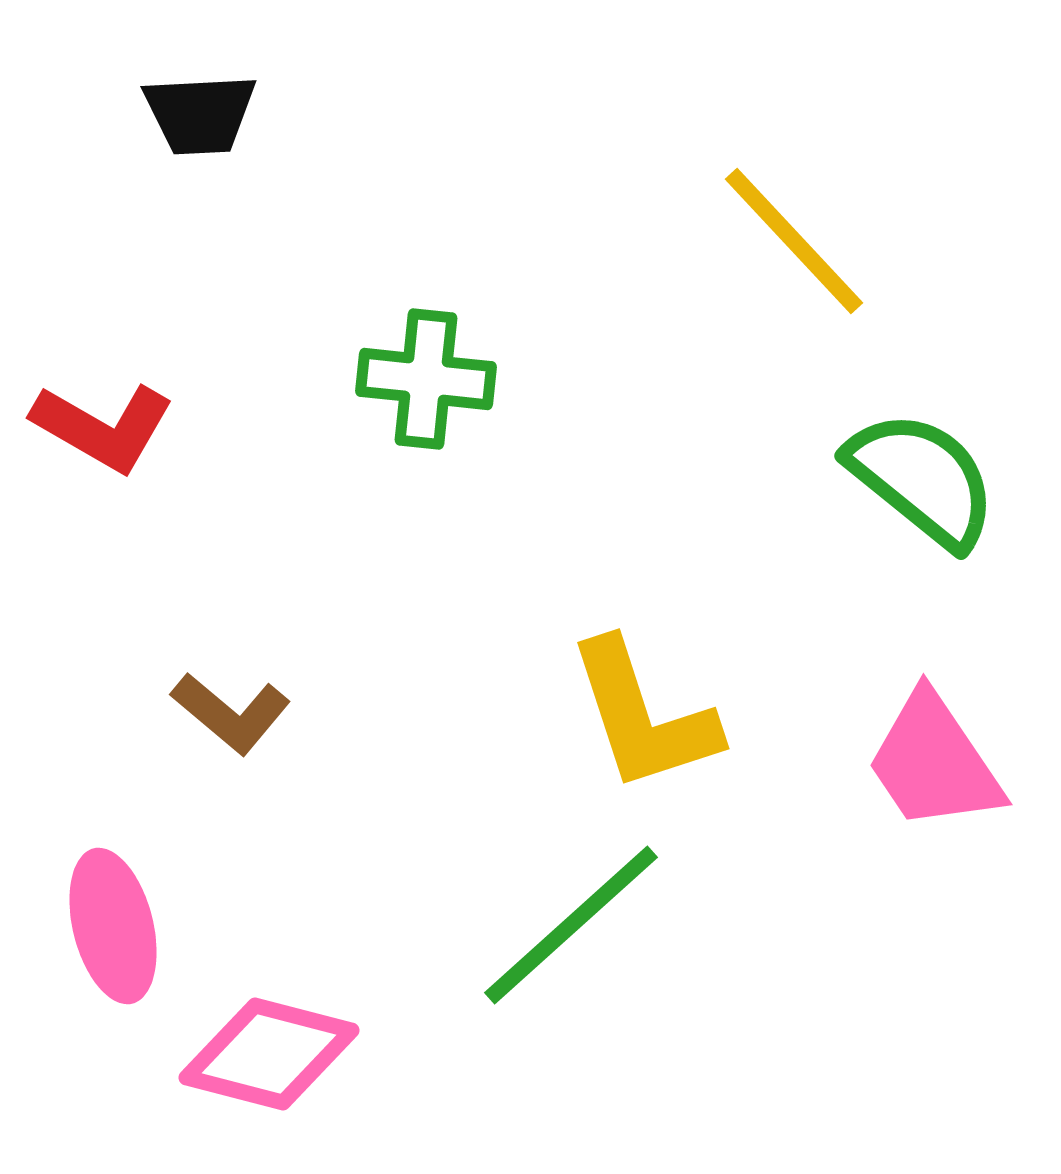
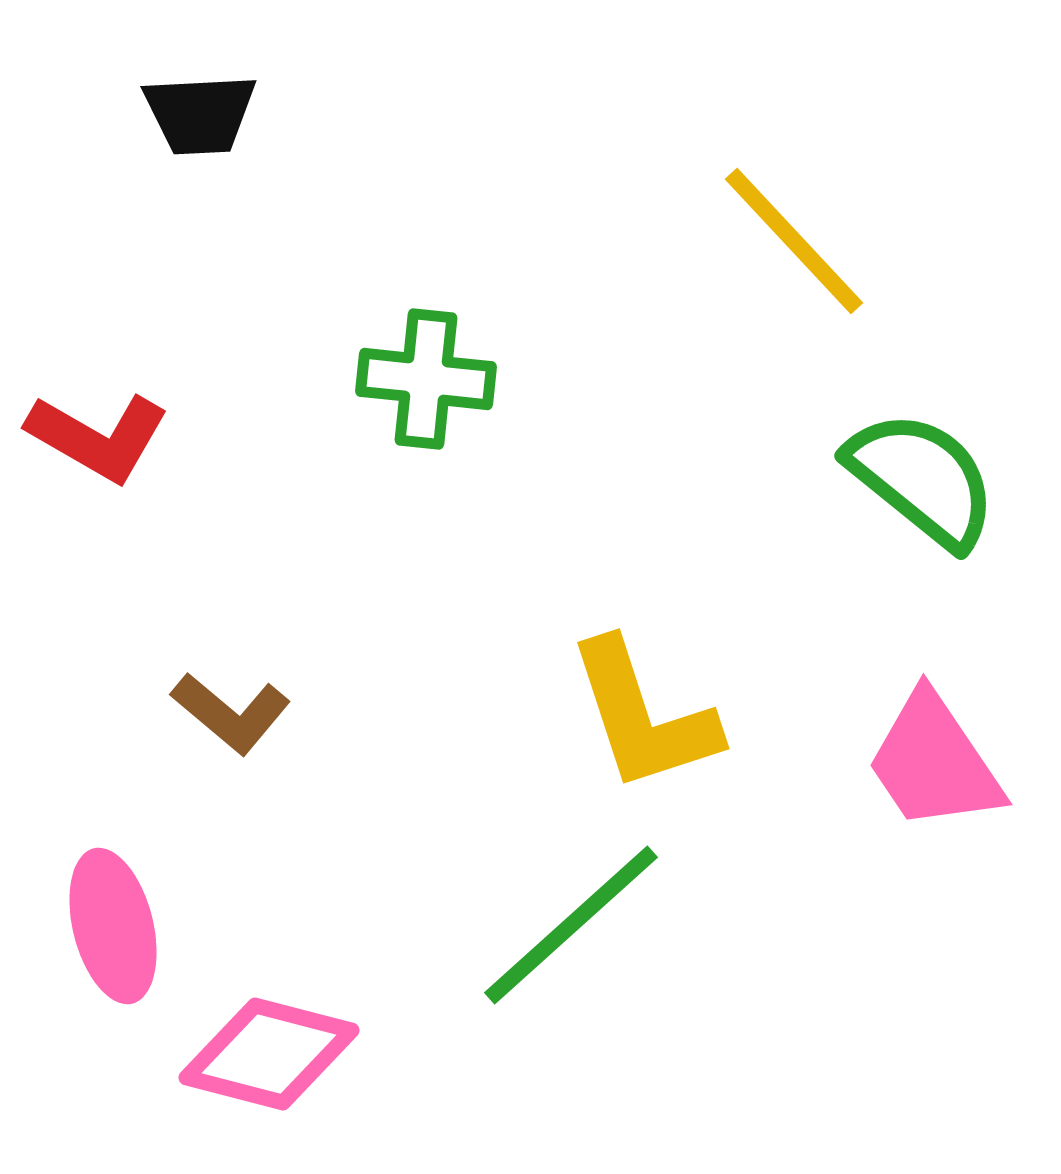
red L-shape: moved 5 px left, 10 px down
